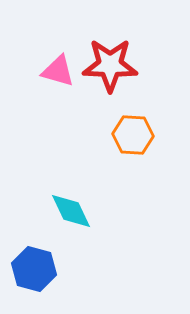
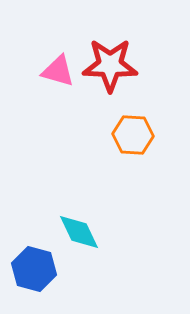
cyan diamond: moved 8 px right, 21 px down
